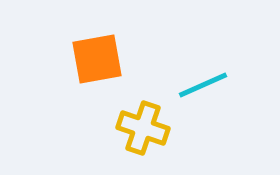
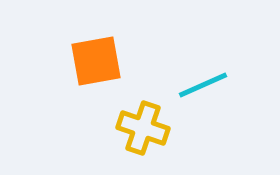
orange square: moved 1 px left, 2 px down
